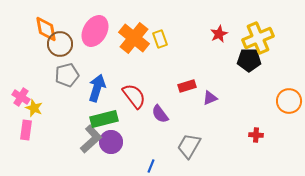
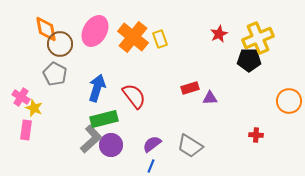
orange cross: moved 1 px left, 1 px up
gray pentagon: moved 12 px left, 1 px up; rotated 30 degrees counterclockwise
red rectangle: moved 3 px right, 2 px down
purple triangle: rotated 21 degrees clockwise
purple semicircle: moved 8 px left, 30 px down; rotated 90 degrees clockwise
purple circle: moved 3 px down
gray trapezoid: moved 1 px right; rotated 88 degrees counterclockwise
